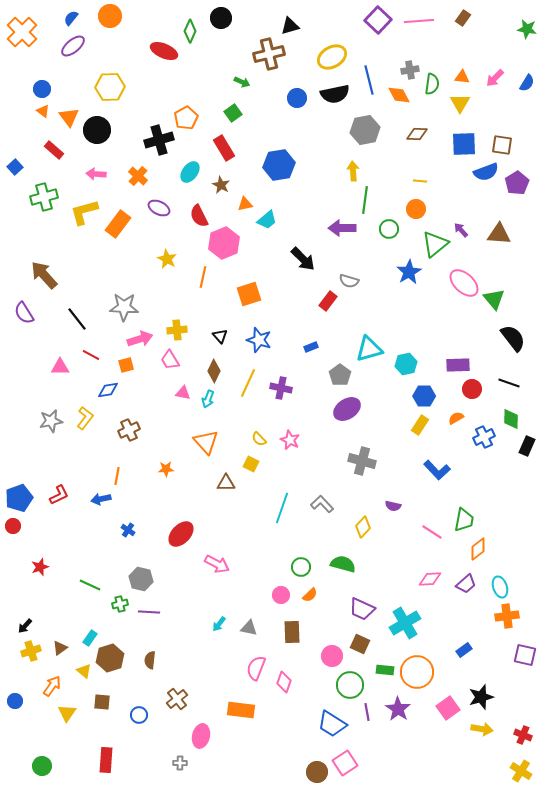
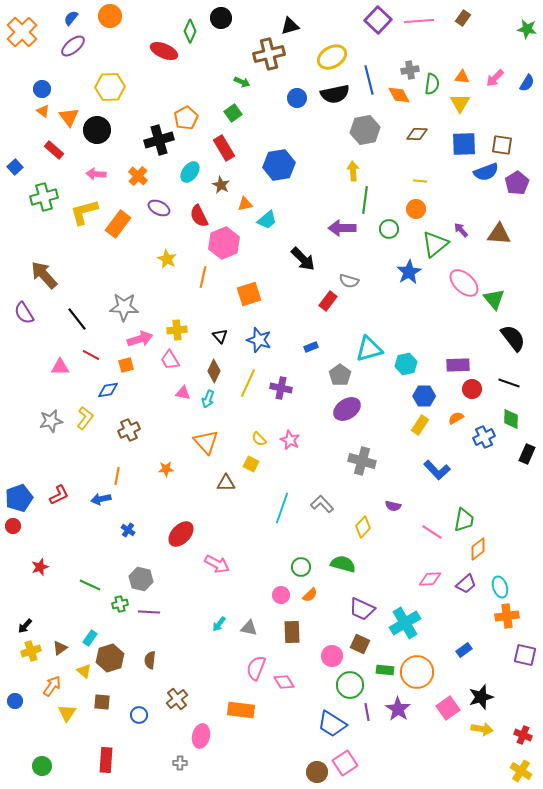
black rectangle at (527, 446): moved 8 px down
pink diamond at (284, 682): rotated 50 degrees counterclockwise
